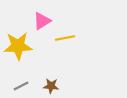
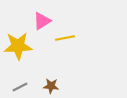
gray line: moved 1 px left, 1 px down
